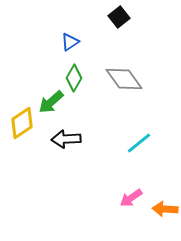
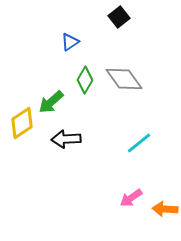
green diamond: moved 11 px right, 2 px down
